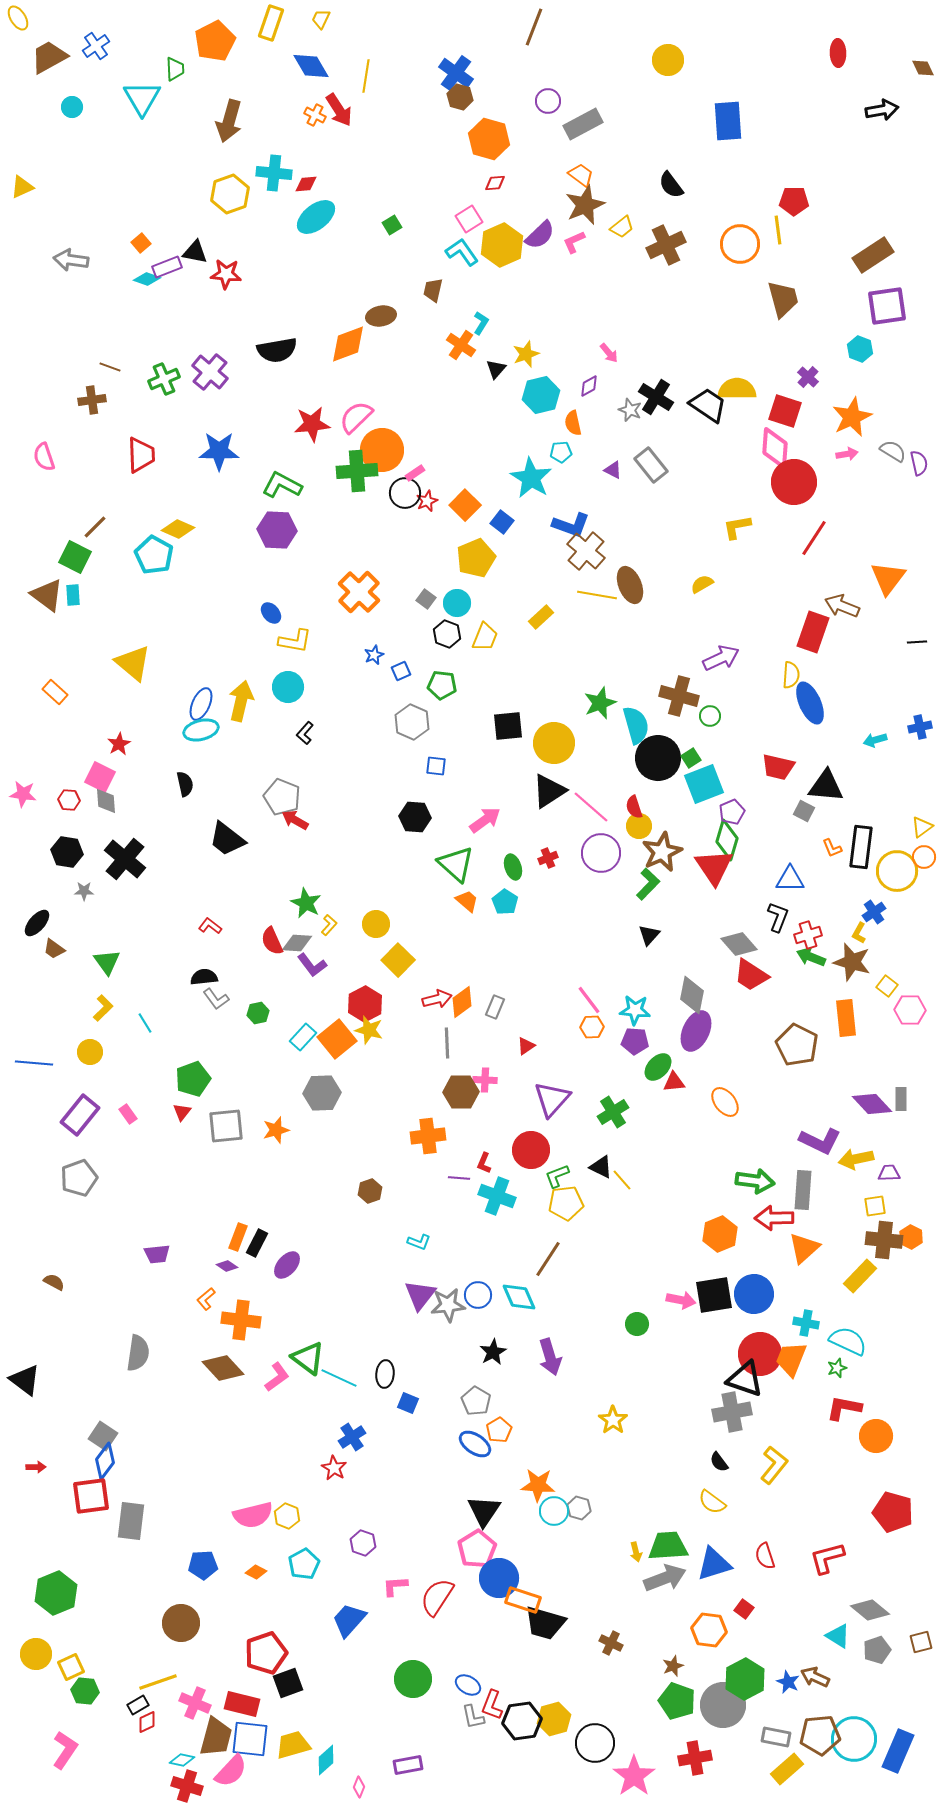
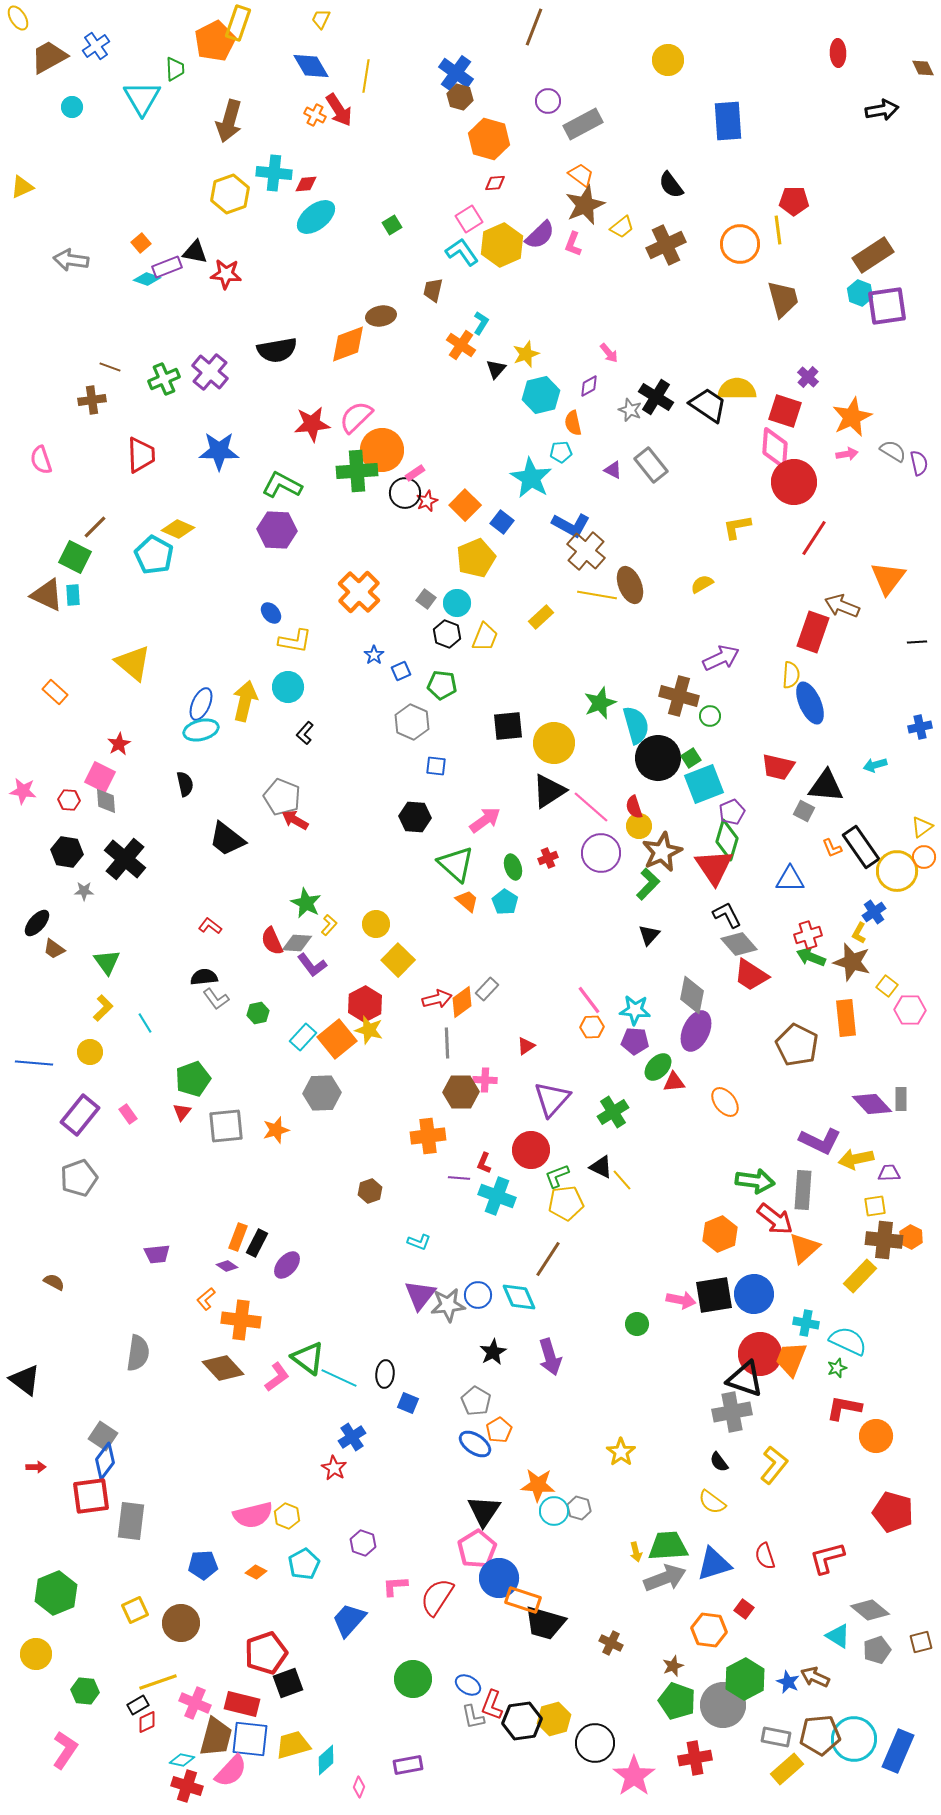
yellow rectangle at (271, 23): moved 33 px left
pink L-shape at (574, 242): moved 1 px left, 2 px down; rotated 45 degrees counterclockwise
cyan hexagon at (860, 349): moved 56 px up
pink semicircle at (44, 457): moved 3 px left, 3 px down
blue L-shape at (571, 525): rotated 9 degrees clockwise
brown triangle at (47, 595): rotated 12 degrees counterclockwise
blue star at (374, 655): rotated 12 degrees counterclockwise
yellow arrow at (241, 701): moved 4 px right
cyan arrow at (875, 740): moved 25 px down
pink star at (23, 794): moved 3 px up
black rectangle at (861, 847): rotated 42 degrees counterclockwise
black L-shape at (778, 917): moved 51 px left, 2 px up; rotated 48 degrees counterclockwise
gray rectangle at (495, 1007): moved 8 px left, 18 px up; rotated 20 degrees clockwise
red arrow at (774, 1218): moved 1 px right, 1 px down; rotated 141 degrees counterclockwise
yellow star at (613, 1420): moved 8 px right, 32 px down
yellow square at (71, 1667): moved 64 px right, 57 px up
